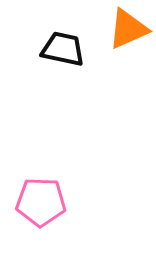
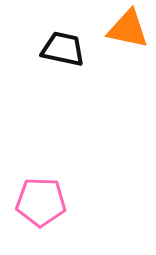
orange triangle: rotated 36 degrees clockwise
